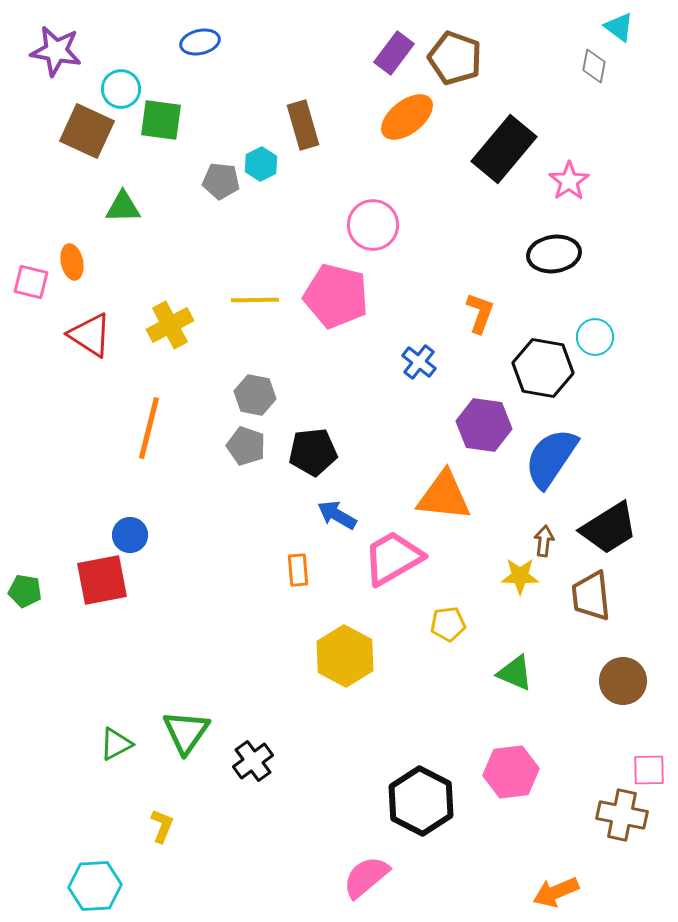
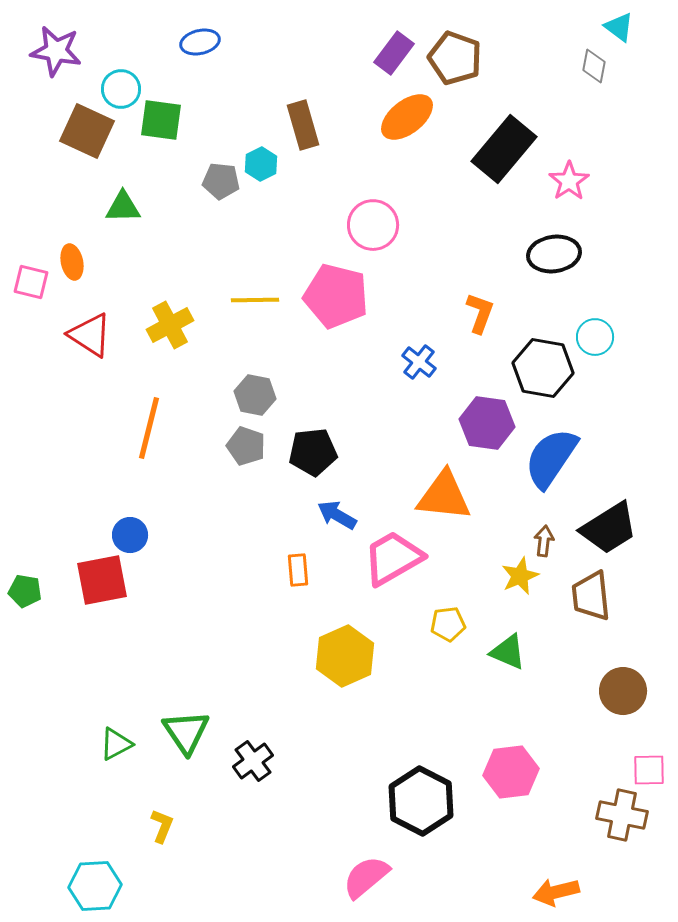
purple hexagon at (484, 425): moved 3 px right, 2 px up
yellow star at (520, 576): rotated 24 degrees counterclockwise
yellow hexagon at (345, 656): rotated 8 degrees clockwise
green triangle at (515, 673): moved 7 px left, 21 px up
brown circle at (623, 681): moved 10 px down
green triangle at (186, 732): rotated 9 degrees counterclockwise
orange arrow at (556, 892): rotated 9 degrees clockwise
